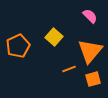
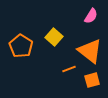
pink semicircle: moved 1 px right; rotated 77 degrees clockwise
orange pentagon: moved 3 px right; rotated 15 degrees counterclockwise
orange triangle: rotated 32 degrees counterclockwise
orange square: moved 1 px left, 1 px down
